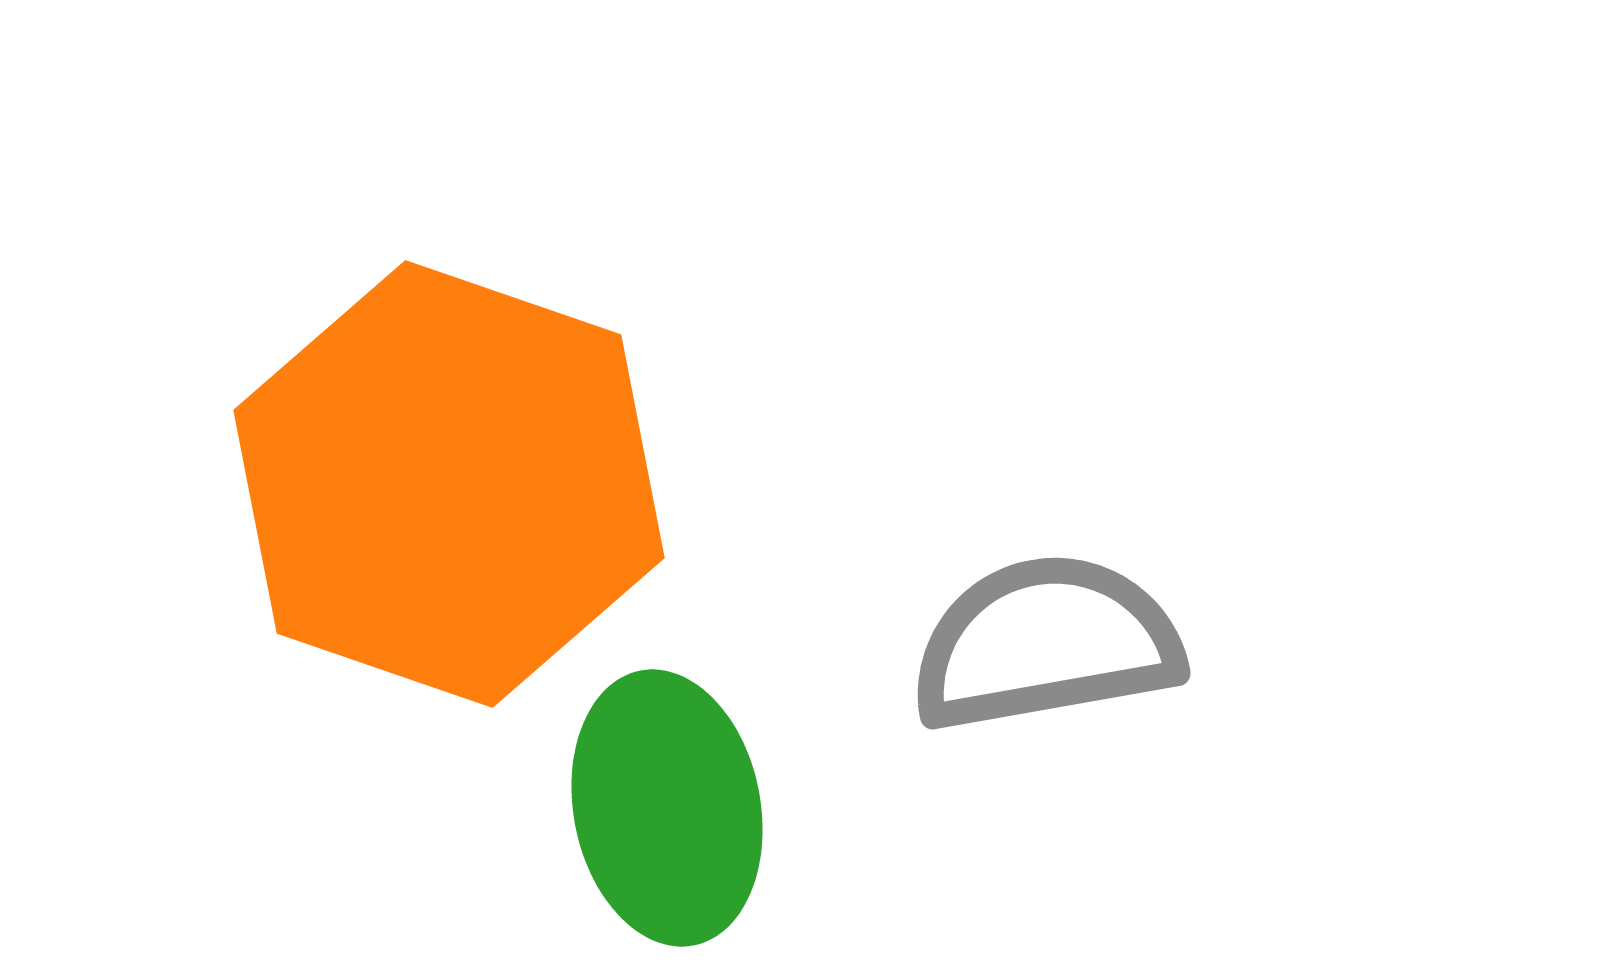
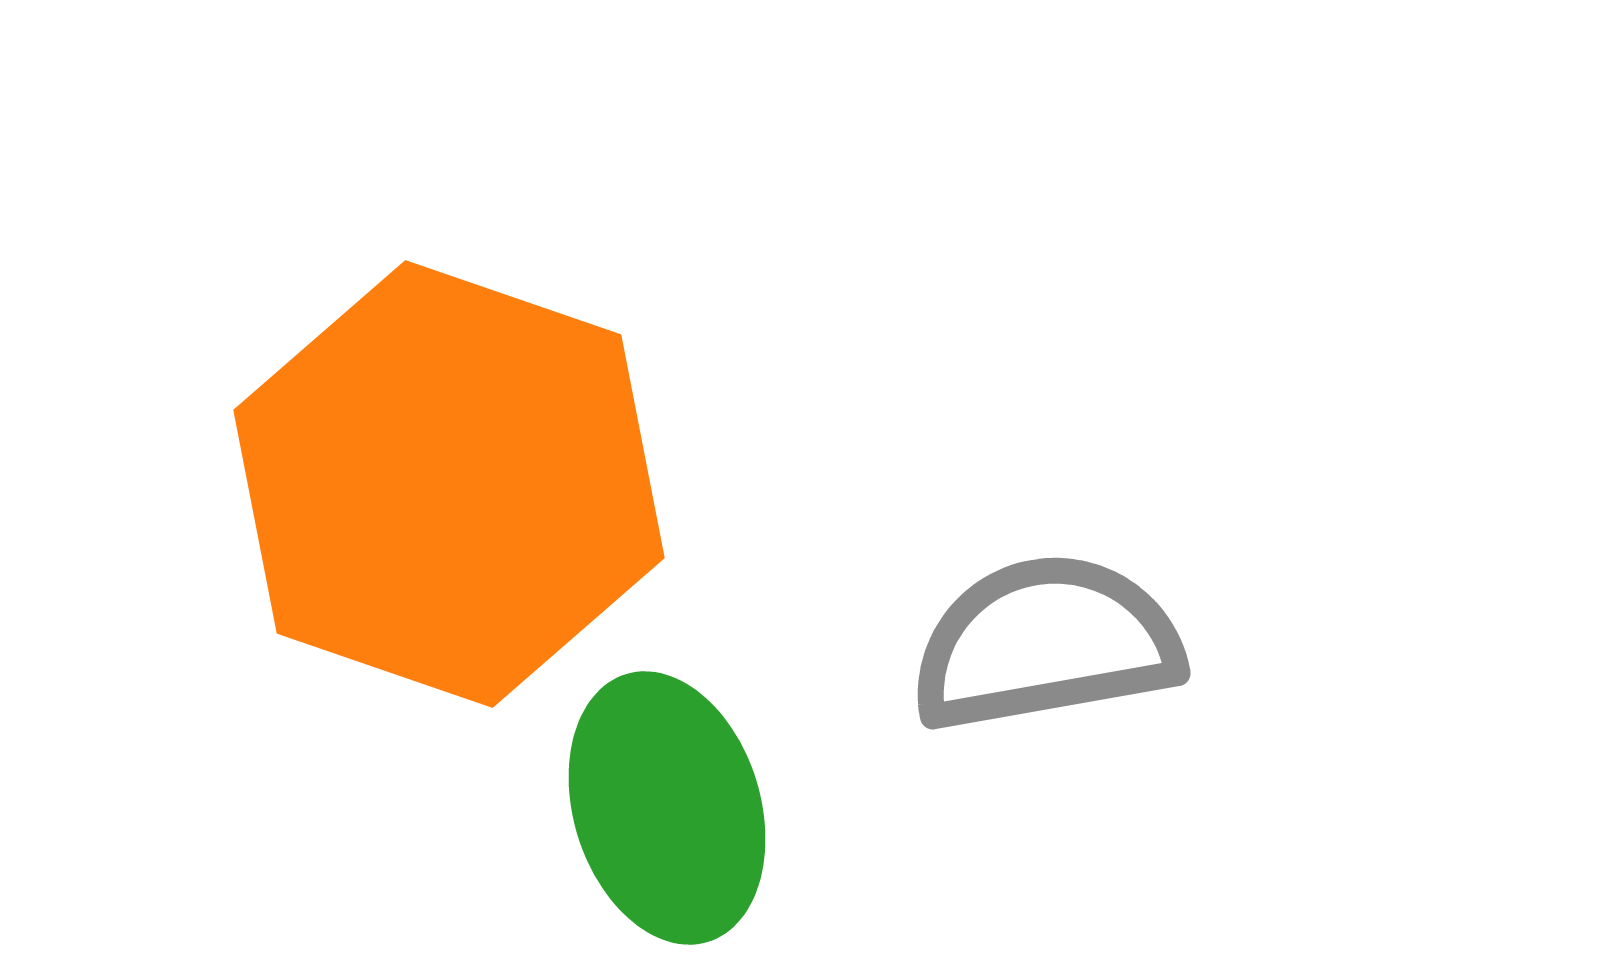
green ellipse: rotated 6 degrees counterclockwise
